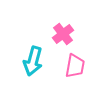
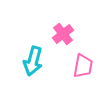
pink trapezoid: moved 8 px right
